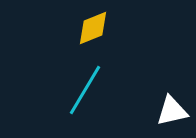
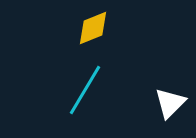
white triangle: moved 2 px left, 8 px up; rotated 32 degrees counterclockwise
